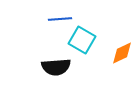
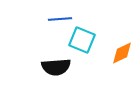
cyan square: rotated 8 degrees counterclockwise
